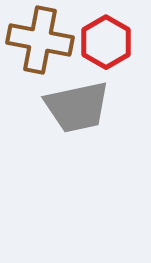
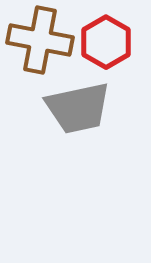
gray trapezoid: moved 1 px right, 1 px down
